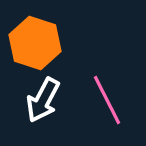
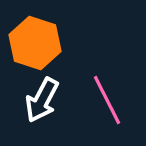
white arrow: moved 1 px left
